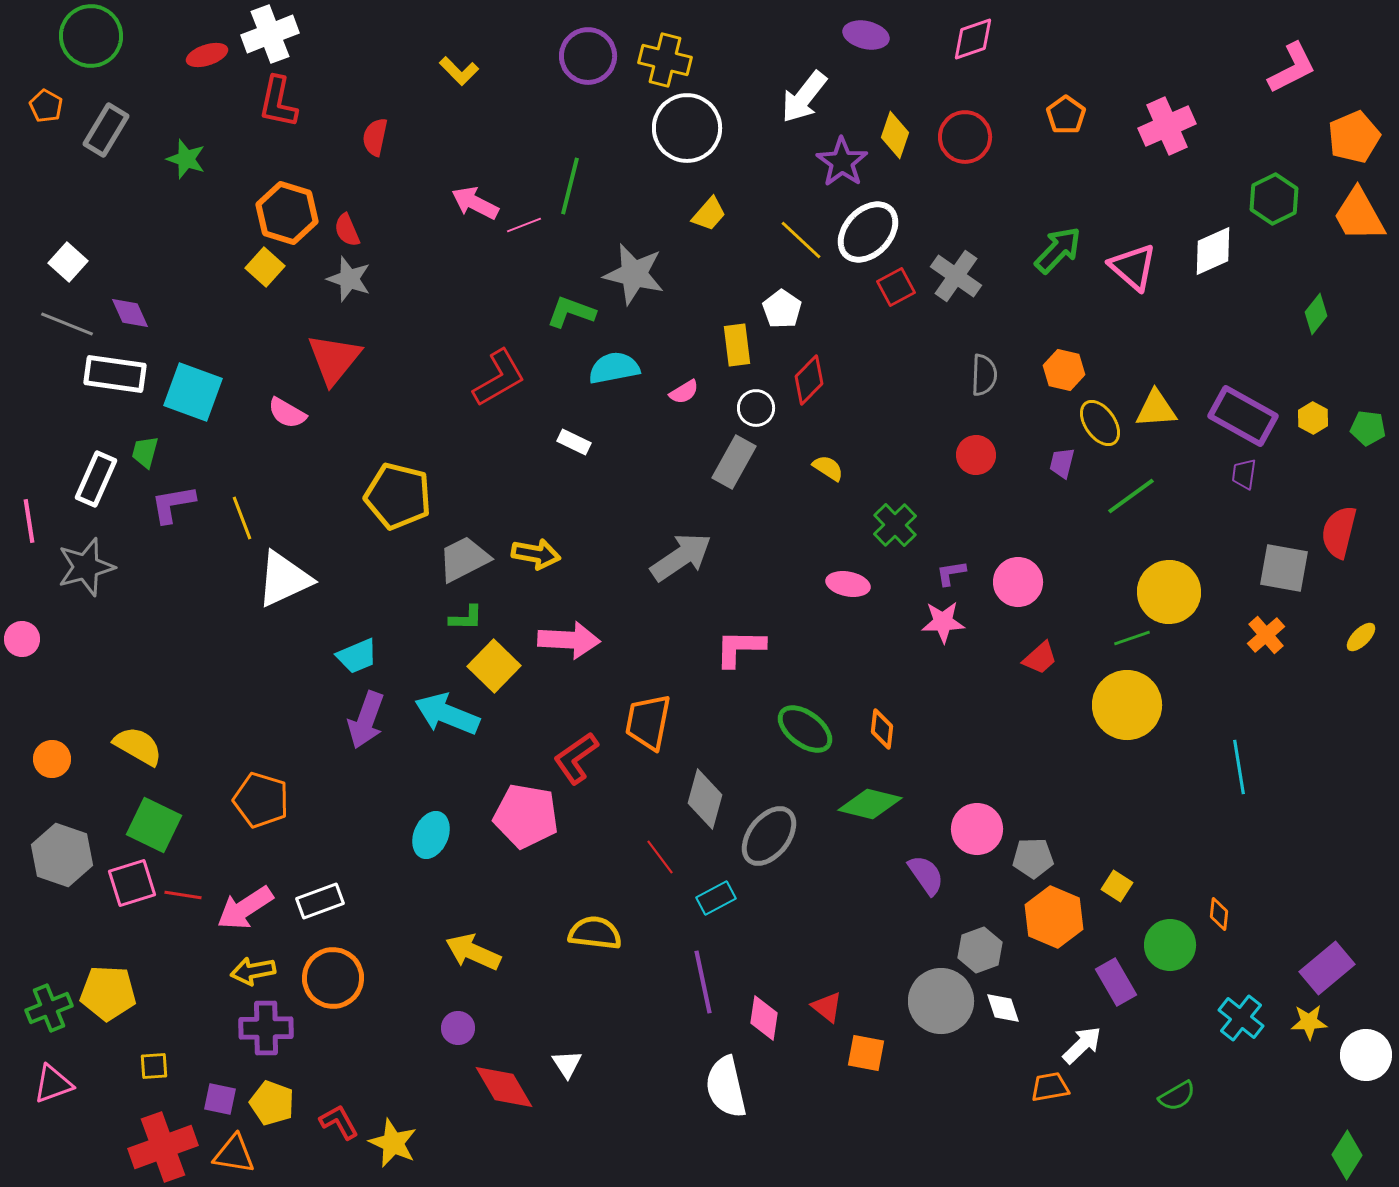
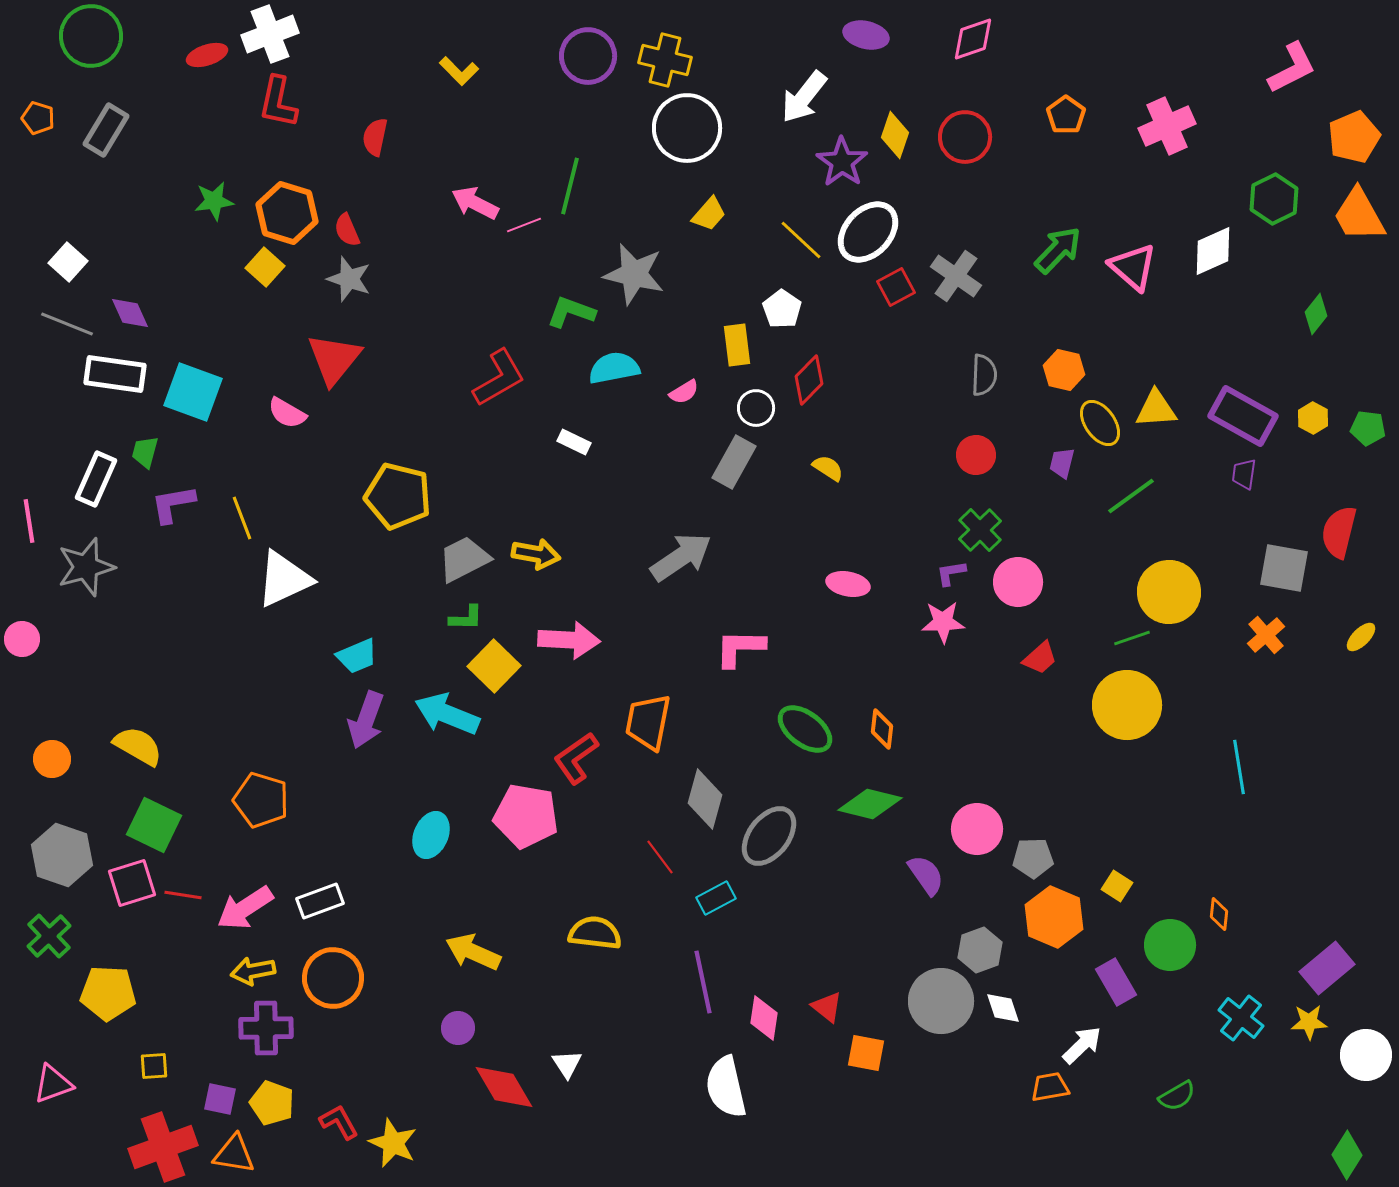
orange pentagon at (46, 106): moved 8 px left, 12 px down; rotated 12 degrees counterclockwise
green star at (186, 159): moved 28 px right, 42 px down; rotated 27 degrees counterclockwise
green cross at (895, 525): moved 85 px right, 5 px down
green cross at (49, 1008): moved 72 px up; rotated 21 degrees counterclockwise
